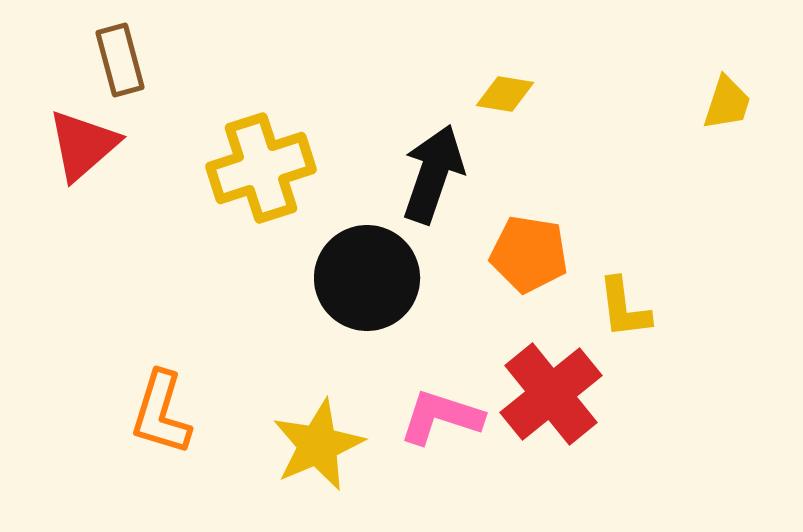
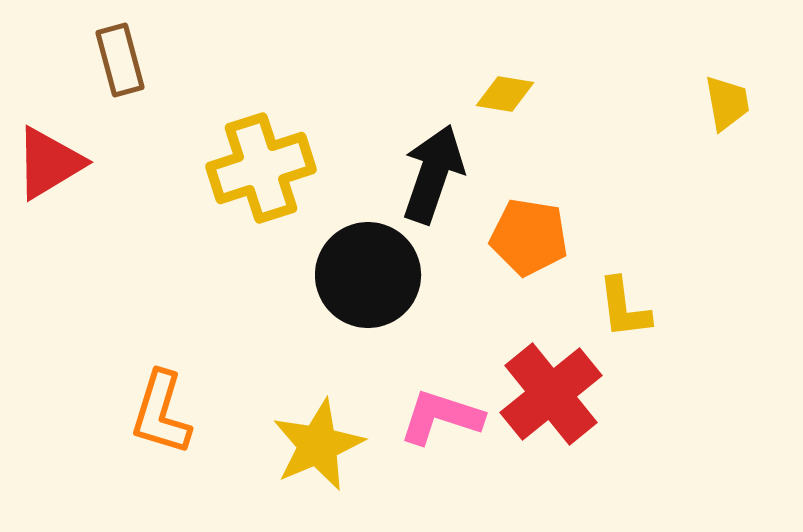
yellow trapezoid: rotated 28 degrees counterclockwise
red triangle: moved 34 px left, 18 px down; rotated 10 degrees clockwise
orange pentagon: moved 17 px up
black circle: moved 1 px right, 3 px up
